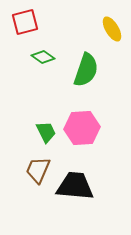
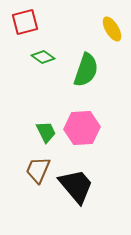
black trapezoid: moved 1 px right; rotated 45 degrees clockwise
